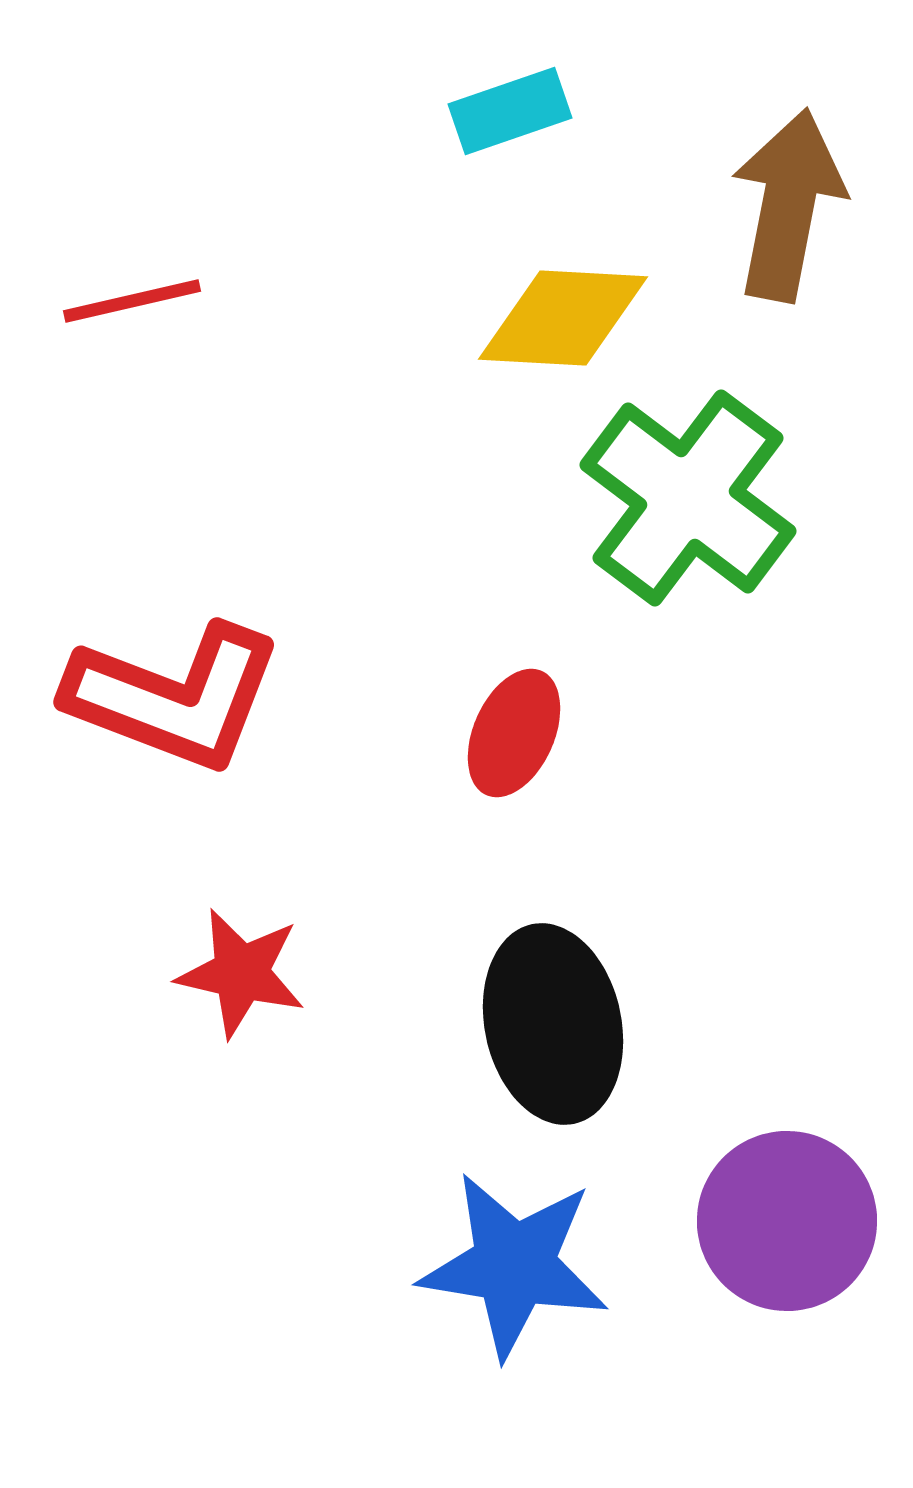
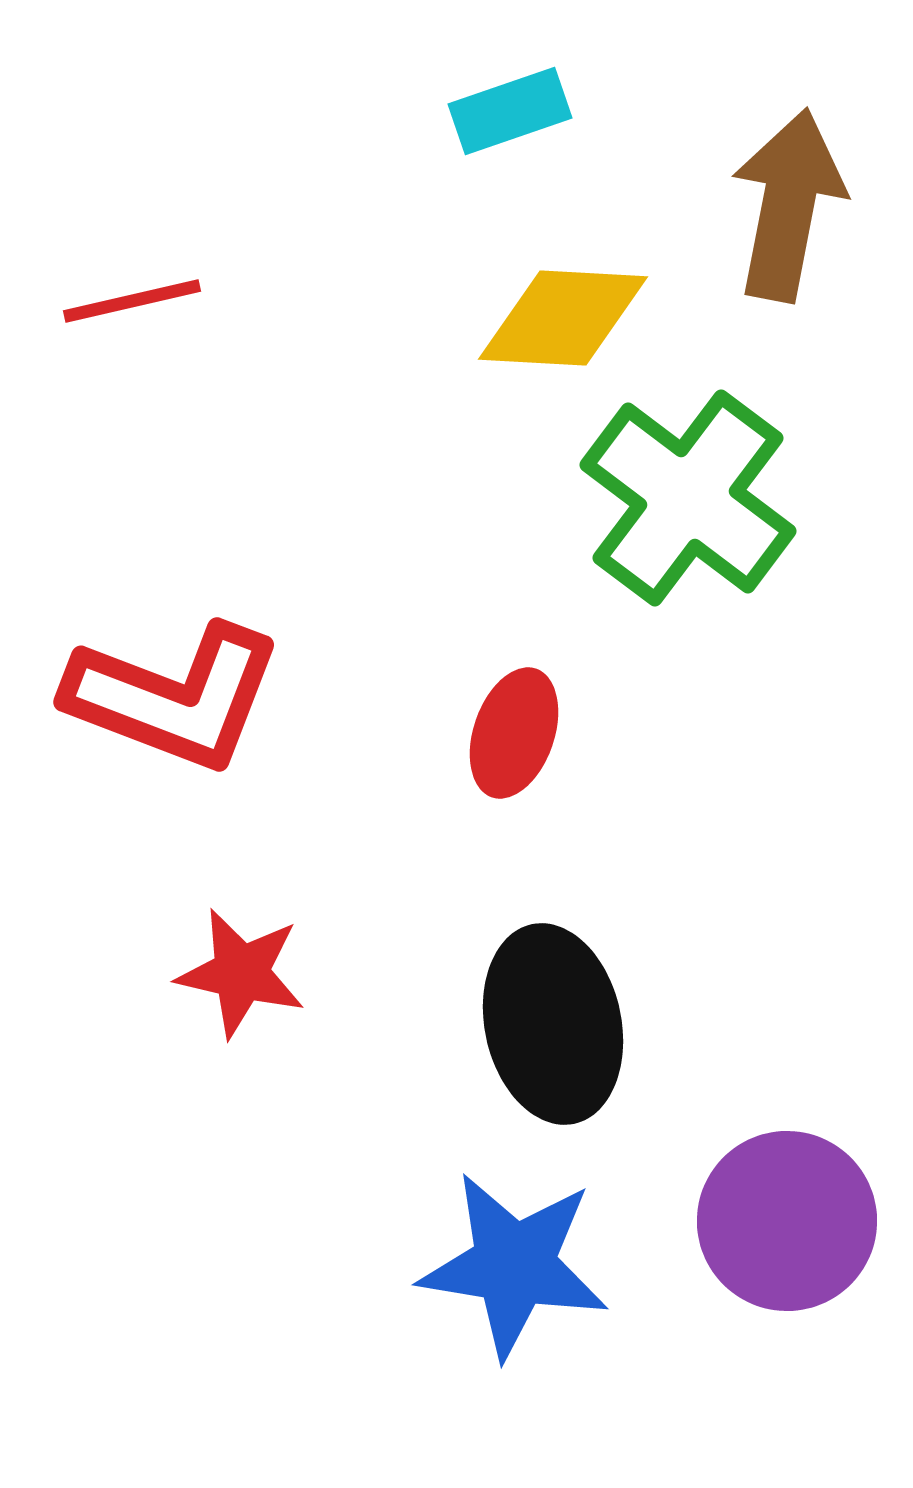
red ellipse: rotated 5 degrees counterclockwise
